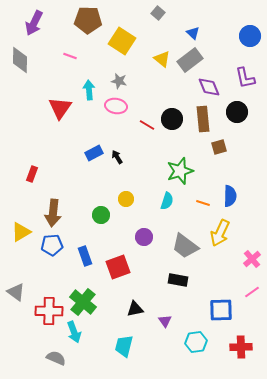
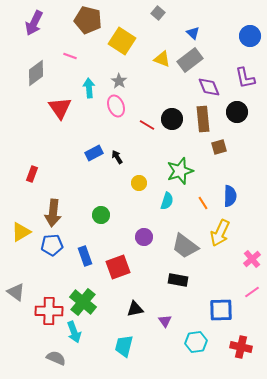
brown pentagon at (88, 20): rotated 12 degrees clockwise
yellow triangle at (162, 59): rotated 18 degrees counterclockwise
gray diamond at (20, 60): moved 16 px right, 13 px down; rotated 52 degrees clockwise
gray star at (119, 81): rotated 21 degrees clockwise
cyan arrow at (89, 90): moved 2 px up
pink ellipse at (116, 106): rotated 60 degrees clockwise
red triangle at (60, 108): rotated 10 degrees counterclockwise
yellow circle at (126, 199): moved 13 px right, 16 px up
orange line at (203, 203): rotated 40 degrees clockwise
red cross at (241, 347): rotated 15 degrees clockwise
